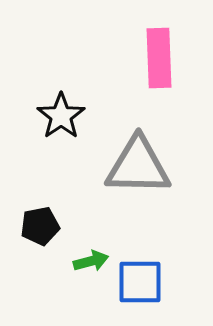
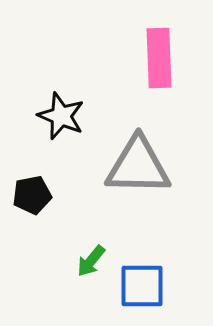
black star: rotated 15 degrees counterclockwise
black pentagon: moved 8 px left, 31 px up
green arrow: rotated 144 degrees clockwise
blue square: moved 2 px right, 4 px down
